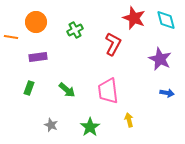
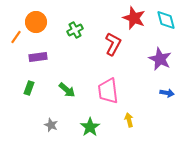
orange line: moved 5 px right; rotated 64 degrees counterclockwise
